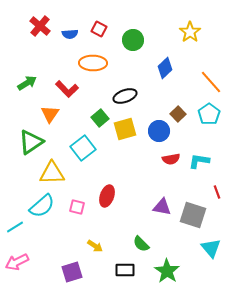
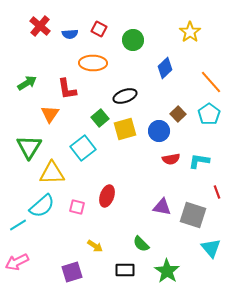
red L-shape: rotated 35 degrees clockwise
green triangle: moved 2 px left, 5 px down; rotated 24 degrees counterclockwise
cyan line: moved 3 px right, 2 px up
